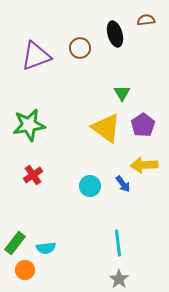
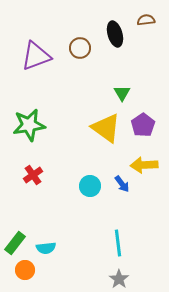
blue arrow: moved 1 px left
